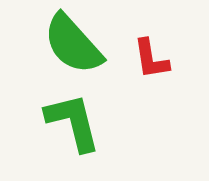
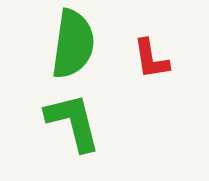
green semicircle: rotated 130 degrees counterclockwise
